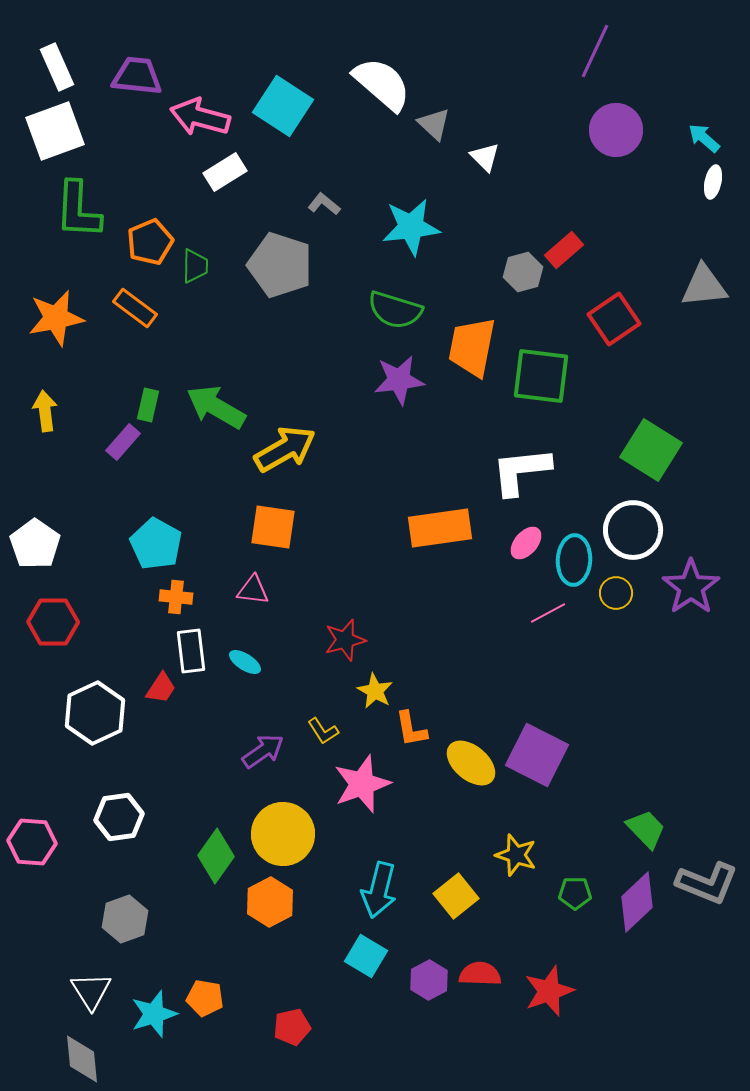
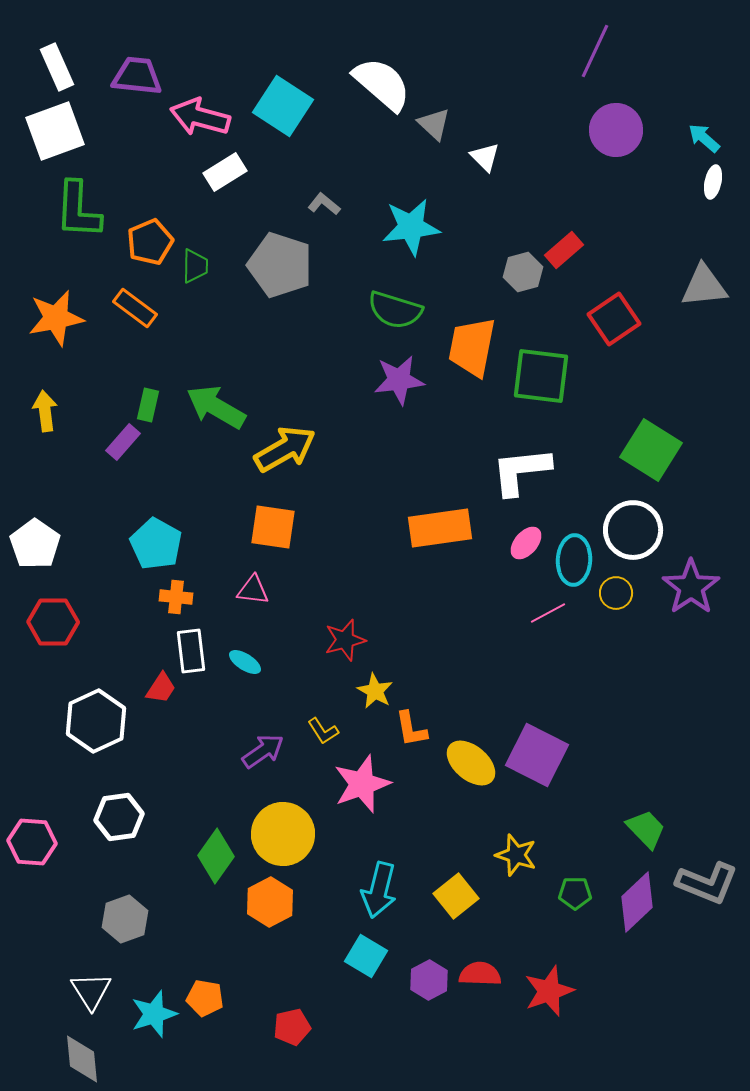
white hexagon at (95, 713): moved 1 px right, 8 px down
